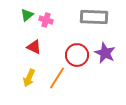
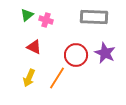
red circle: moved 1 px left
